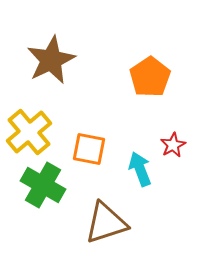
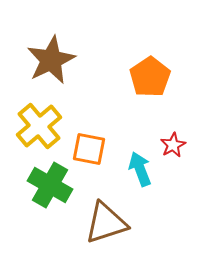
yellow cross: moved 10 px right, 6 px up
green cross: moved 7 px right
